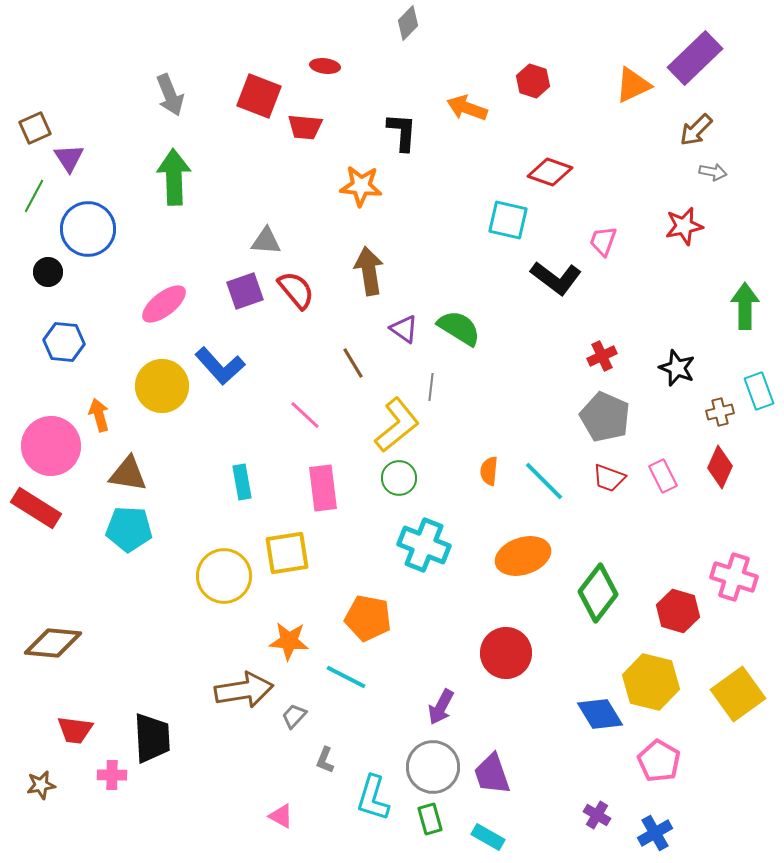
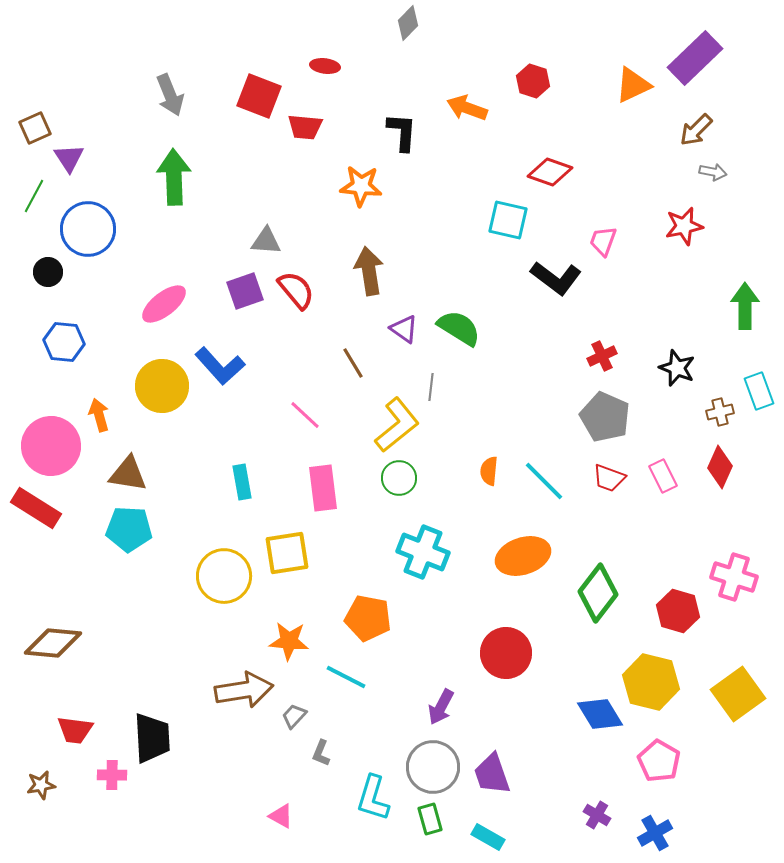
cyan cross at (424, 545): moved 1 px left, 7 px down
gray L-shape at (325, 760): moved 4 px left, 7 px up
